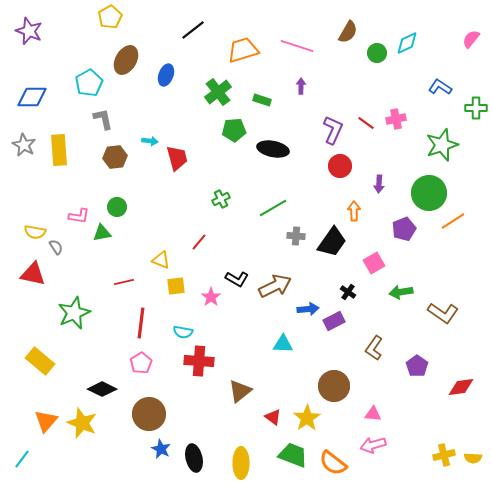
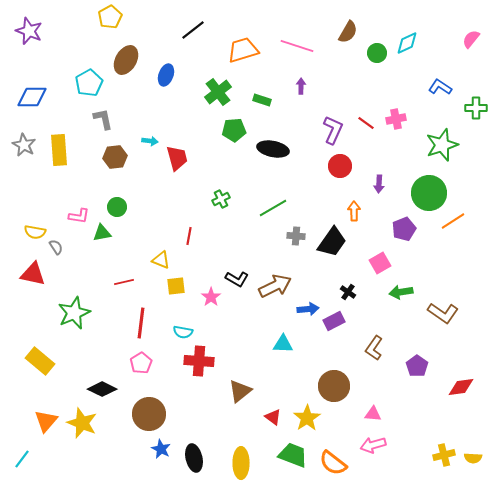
red line at (199, 242): moved 10 px left, 6 px up; rotated 30 degrees counterclockwise
pink square at (374, 263): moved 6 px right
